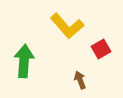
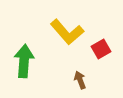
yellow L-shape: moved 6 px down
